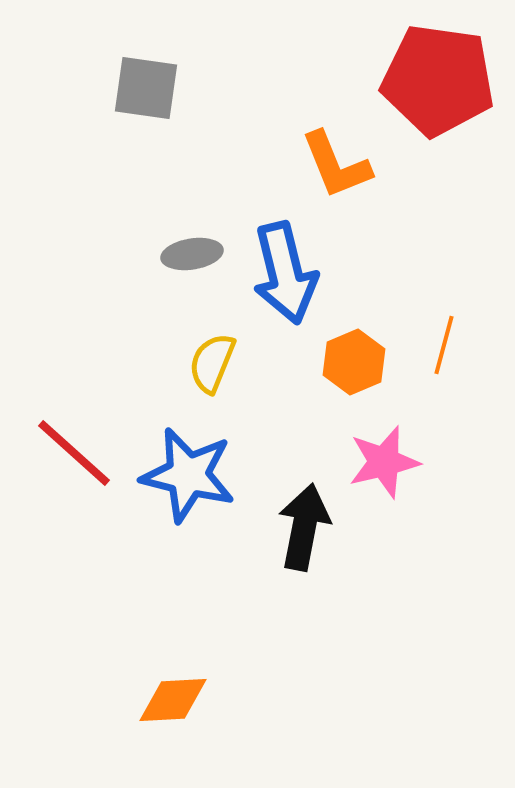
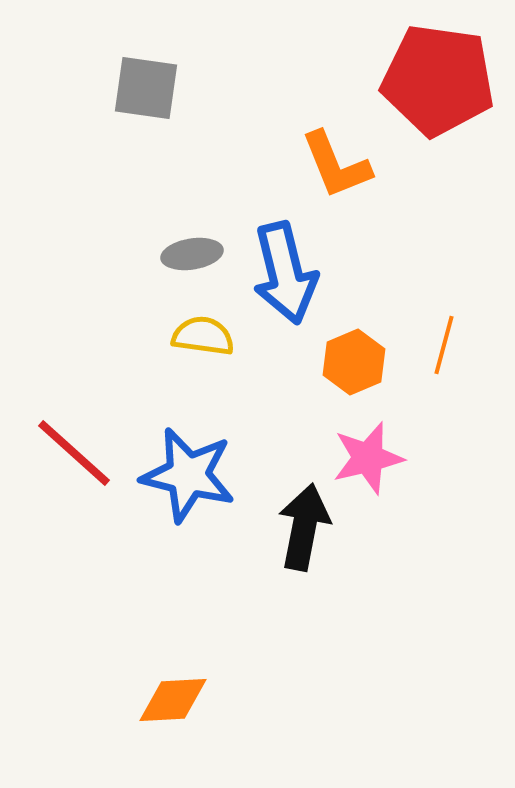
yellow semicircle: moved 9 px left, 27 px up; rotated 76 degrees clockwise
pink star: moved 16 px left, 4 px up
